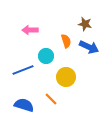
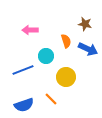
blue arrow: moved 1 px left, 2 px down
blue semicircle: rotated 144 degrees clockwise
